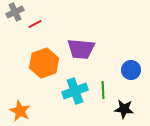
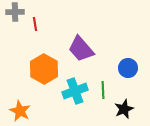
gray cross: rotated 24 degrees clockwise
red line: rotated 72 degrees counterclockwise
purple trapezoid: rotated 44 degrees clockwise
orange hexagon: moved 6 px down; rotated 12 degrees counterclockwise
blue circle: moved 3 px left, 2 px up
black star: rotated 30 degrees counterclockwise
